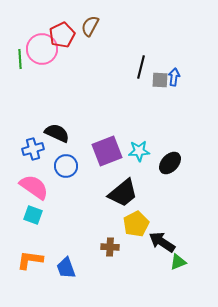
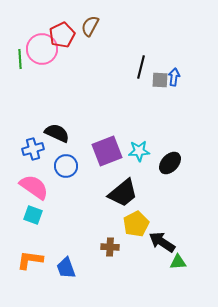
green triangle: rotated 18 degrees clockwise
